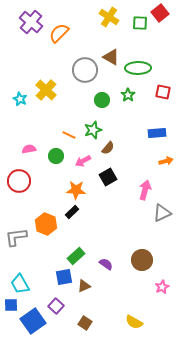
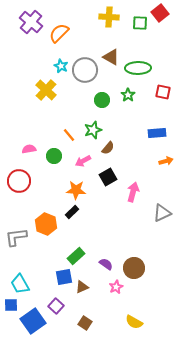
yellow cross at (109, 17): rotated 30 degrees counterclockwise
cyan star at (20, 99): moved 41 px right, 33 px up
orange line at (69, 135): rotated 24 degrees clockwise
green circle at (56, 156): moved 2 px left
pink arrow at (145, 190): moved 12 px left, 2 px down
brown circle at (142, 260): moved 8 px left, 8 px down
brown triangle at (84, 286): moved 2 px left, 1 px down
pink star at (162, 287): moved 46 px left
